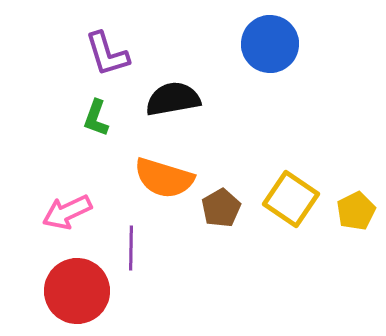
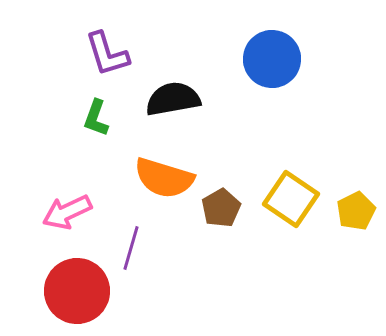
blue circle: moved 2 px right, 15 px down
purple line: rotated 15 degrees clockwise
